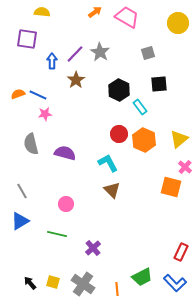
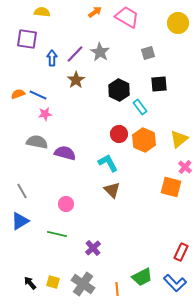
blue arrow: moved 3 px up
gray semicircle: moved 6 px right, 2 px up; rotated 115 degrees clockwise
